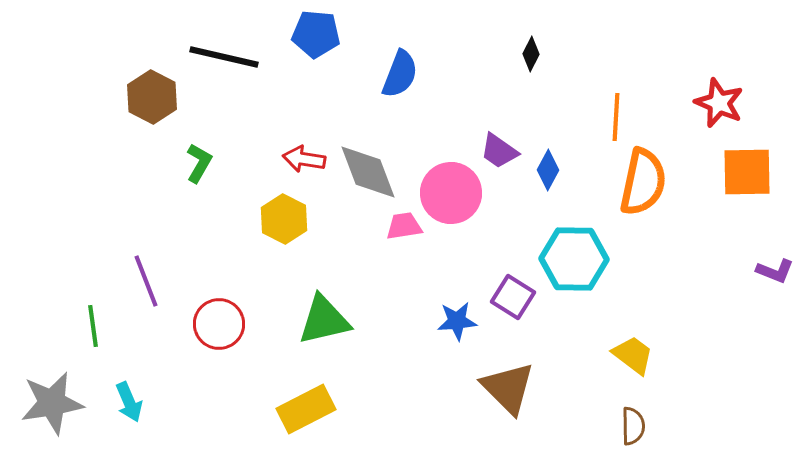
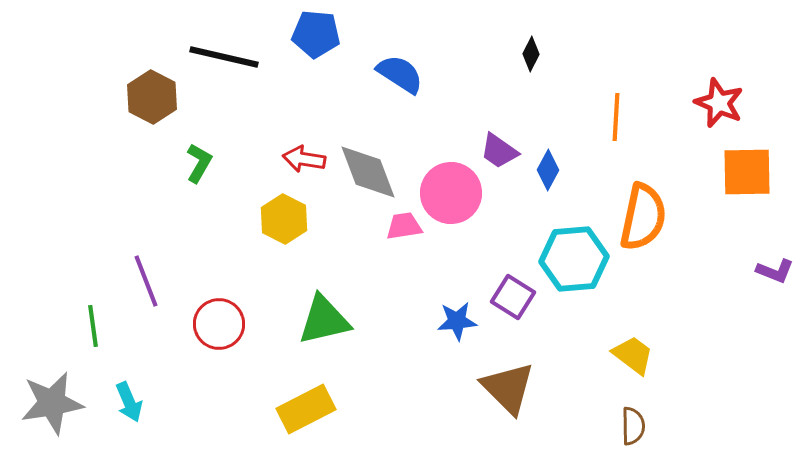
blue semicircle: rotated 78 degrees counterclockwise
orange semicircle: moved 35 px down
cyan hexagon: rotated 6 degrees counterclockwise
